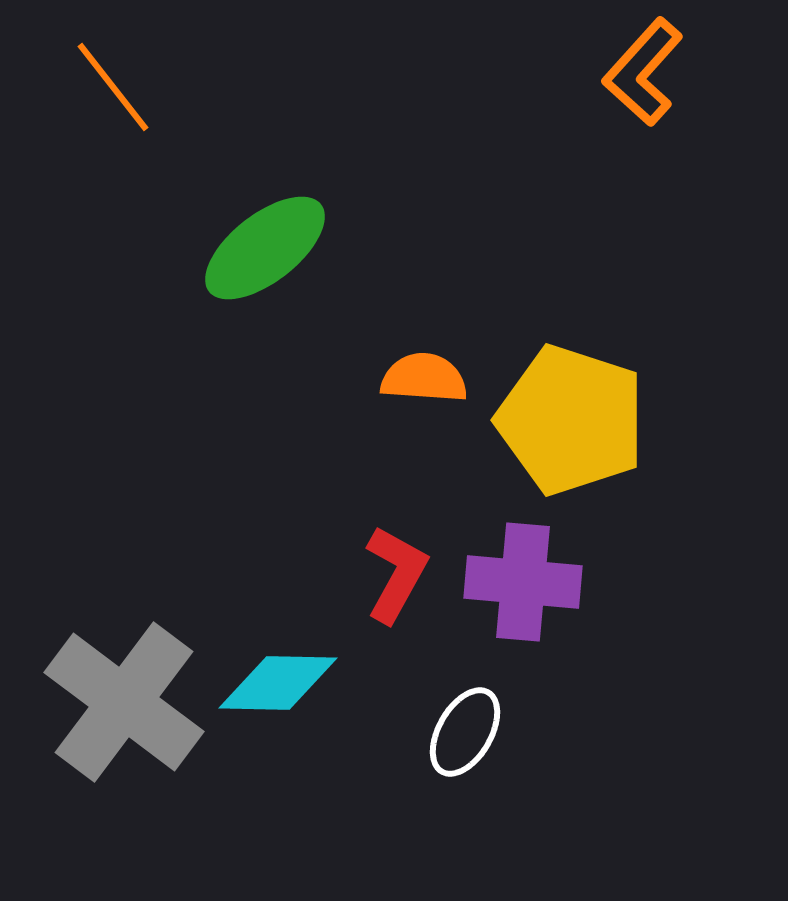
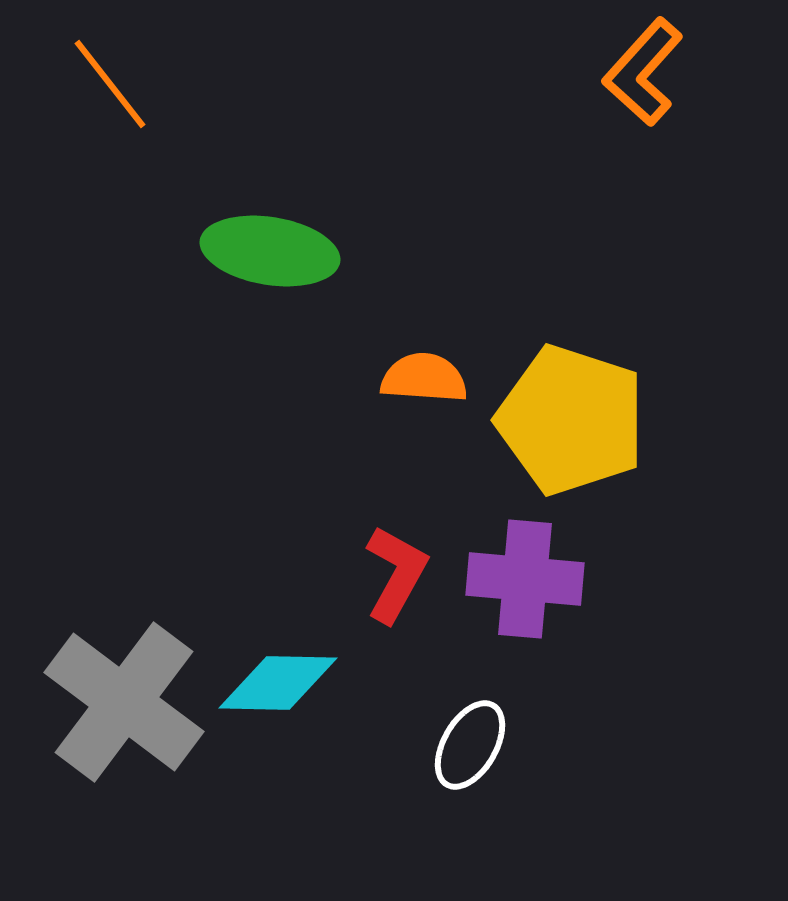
orange line: moved 3 px left, 3 px up
green ellipse: moved 5 px right, 3 px down; rotated 47 degrees clockwise
purple cross: moved 2 px right, 3 px up
white ellipse: moved 5 px right, 13 px down
